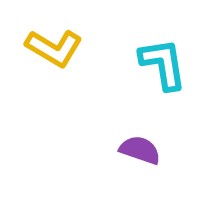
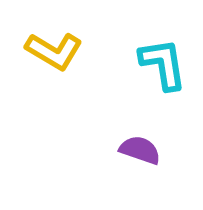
yellow L-shape: moved 3 px down
